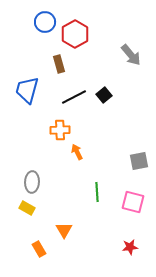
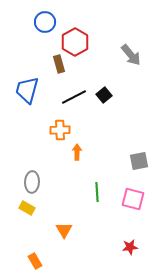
red hexagon: moved 8 px down
orange arrow: rotated 28 degrees clockwise
pink square: moved 3 px up
orange rectangle: moved 4 px left, 12 px down
